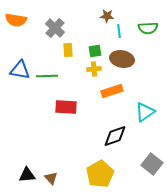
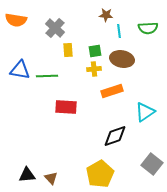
brown star: moved 1 px left, 1 px up
